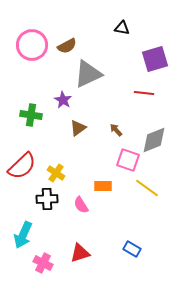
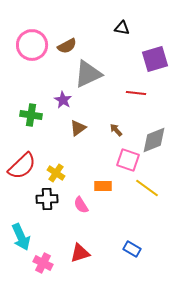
red line: moved 8 px left
cyan arrow: moved 2 px left, 2 px down; rotated 48 degrees counterclockwise
